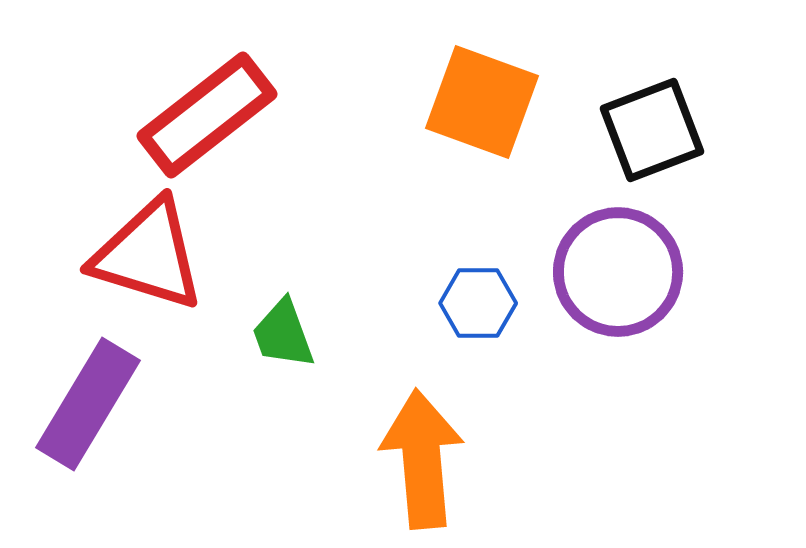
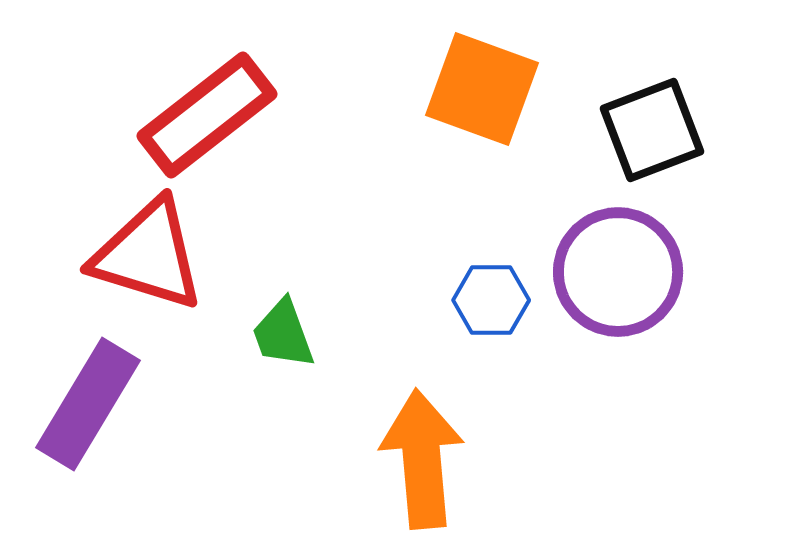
orange square: moved 13 px up
blue hexagon: moved 13 px right, 3 px up
